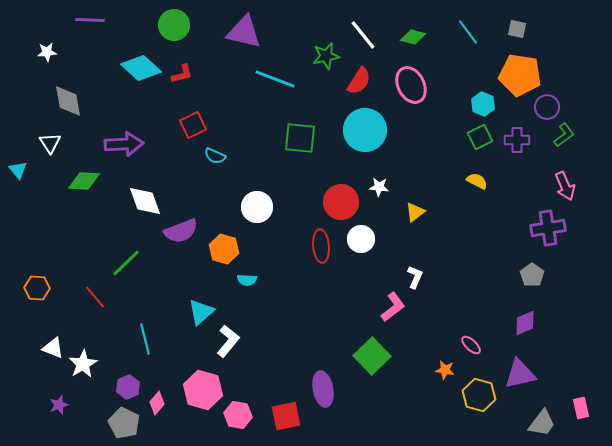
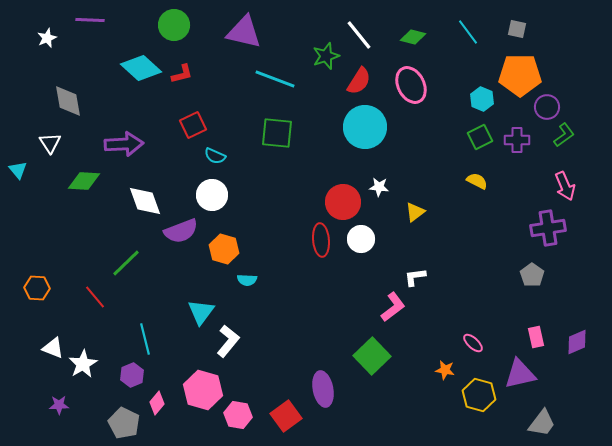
white line at (363, 35): moved 4 px left
white star at (47, 52): moved 14 px up; rotated 18 degrees counterclockwise
green star at (326, 56): rotated 8 degrees counterclockwise
orange pentagon at (520, 75): rotated 9 degrees counterclockwise
cyan hexagon at (483, 104): moved 1 px left, 5 px up
cyan circle at (365, 130): moved 3 px up
green square at (300, 138): moved 23 px left, 5 px up
red circle at (341, 202): moved 2 px right
white circle at (257, 207): moved 45 px left, 12 px up
red ellipse at (321, 246): moved 6 px up
white L-shape at (415, 277): rotated 120 degrees counterclockwise
cyan triangle at (201, 312): rotated 12 degrees counterclockwise
purple diamond at (525, 323): moved 52 px right, 19 px down
pink ellipse at (471, 345): moved 2 px right, 2 px up
purple hexagon at (128, 387): moved 4 px right, 12 px up
purple star at (59, 405): rotated 18 degrees clockwise
pink rectangle at (581, 408): moved 45 px left, 71 px up
red square at (286, 416): rotated 24 degrees counterclockwise
